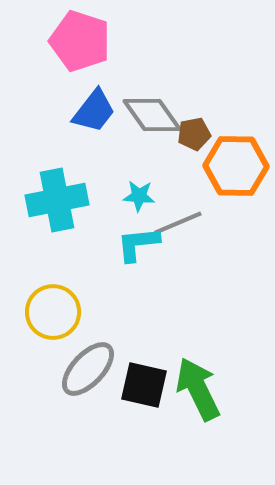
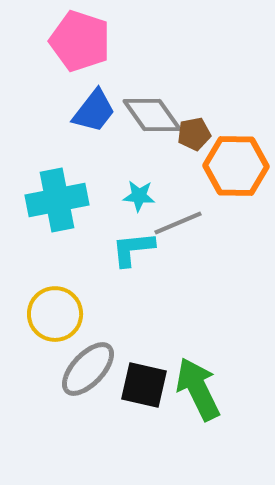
cyan L-shape: moved 5 px left, 5 px down
yellow circle: moved 2 px right, 2 px down
